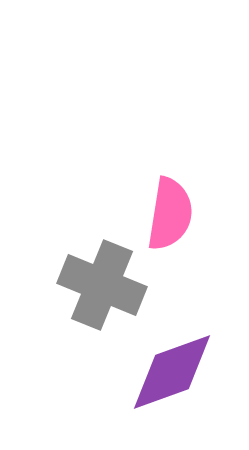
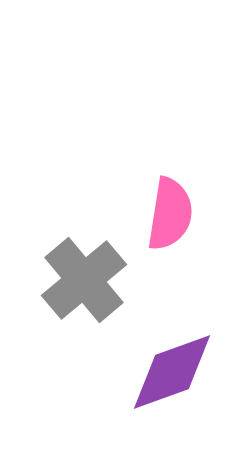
gray cross: moved 18 px left, 5 px up; rotated 28 degrees clockwise
